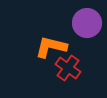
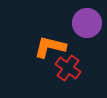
orange L-shape: moved 1 px left
